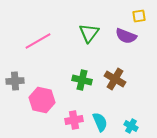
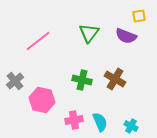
pink line: rotated 8 degrees counterclockwise
gray cross: rotated 36 degrees counterclockwise
